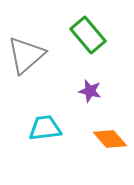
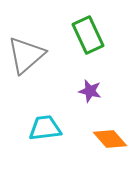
green rectangle: rotated 15 degrees clockwise
